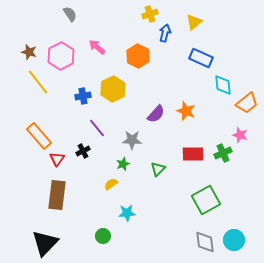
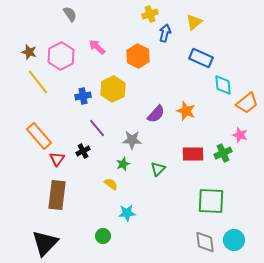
yellow semicircle: rotated 72 degrees clockwise
green square: moved 5 px right, 1 px down; rotated 32 degrees clockwise
